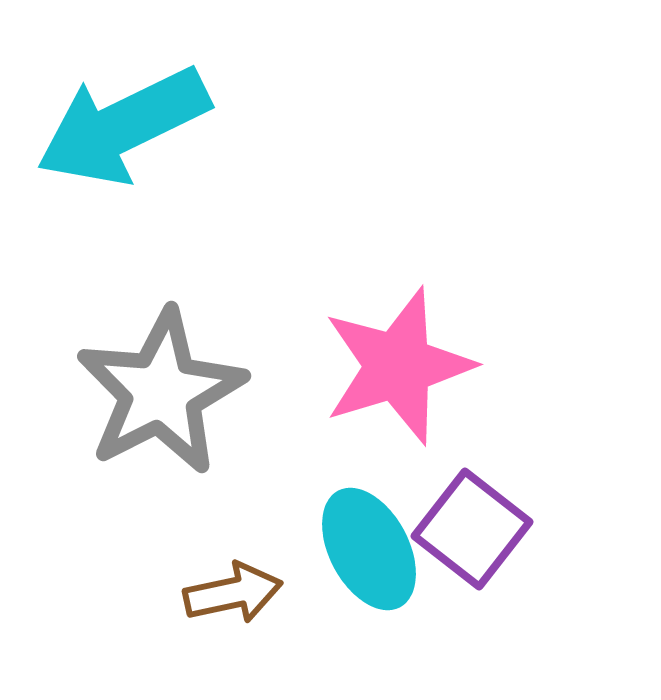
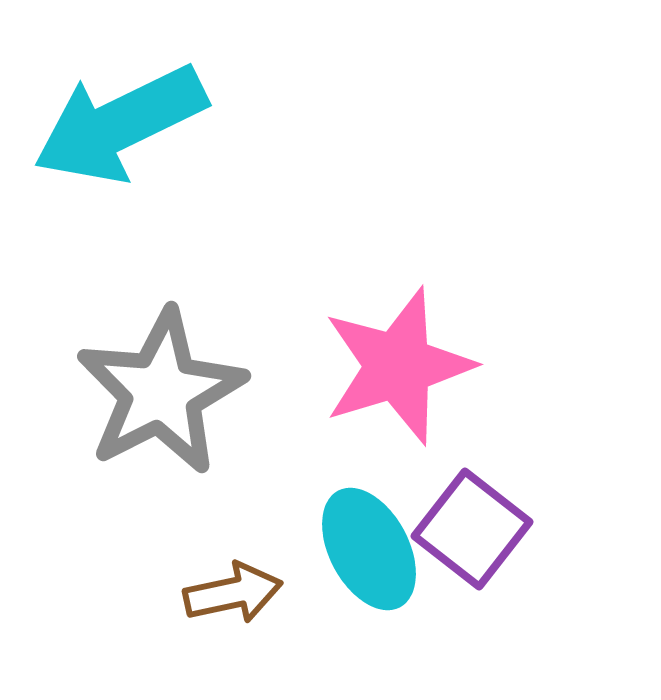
cyan arrow: moved 3 px left, 2 px up
